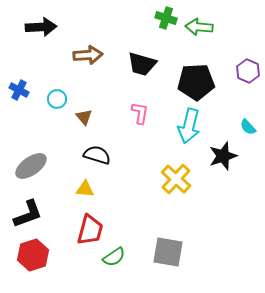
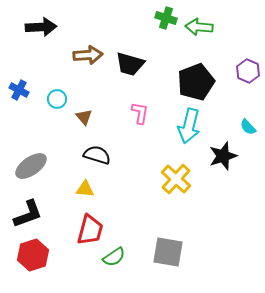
black trapezoid: moved 12 px left
black pentagon: rotated 18 degrees counterclockwise
